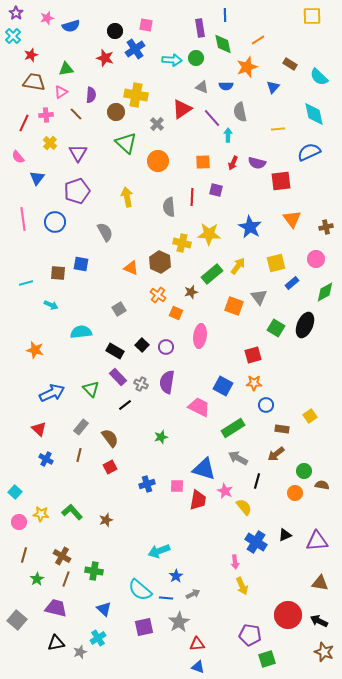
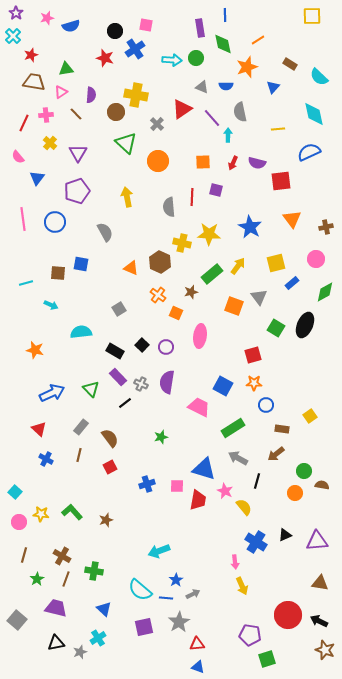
black line at (125, 405): moved 2 px up
blue star at (176, 576): moved 4 px down
brown star at (324, 652): moved 1 px right, 2 px up
